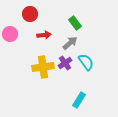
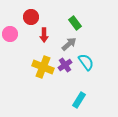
red circle: moved 1 px right, 3 px down
red arrow: rotated 96 degrees clockwise
gray arrow: moved 1 px left, 1 px down
purple cross: moved 2 px down
yellow cross: rotated 30 degrees clockwise
